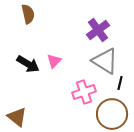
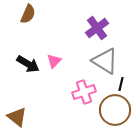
brown semicircle: rotated 36 degrees clockwise
purple cross: moved 1 px left, 2 px up
black line: moved 1 px right, 1 px down
brown circle: moved 3 px right, 4 px up
